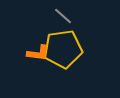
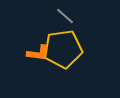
gray line: moved 2 px right
